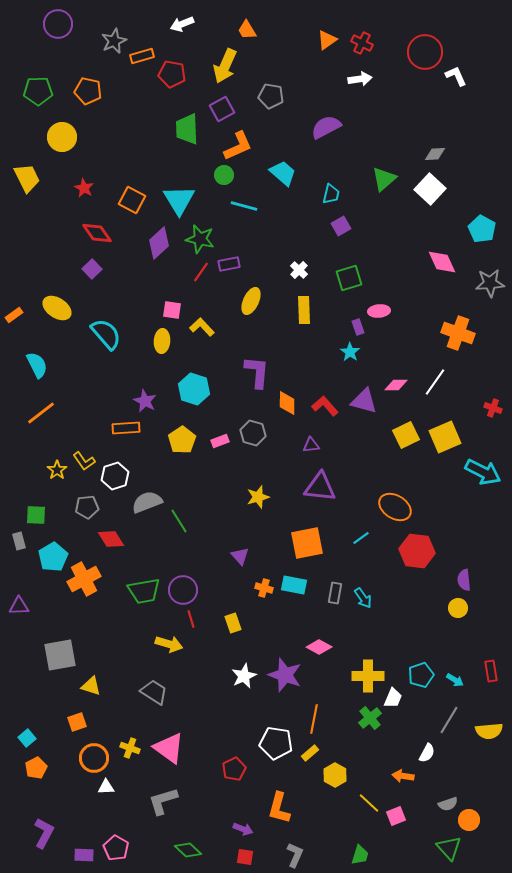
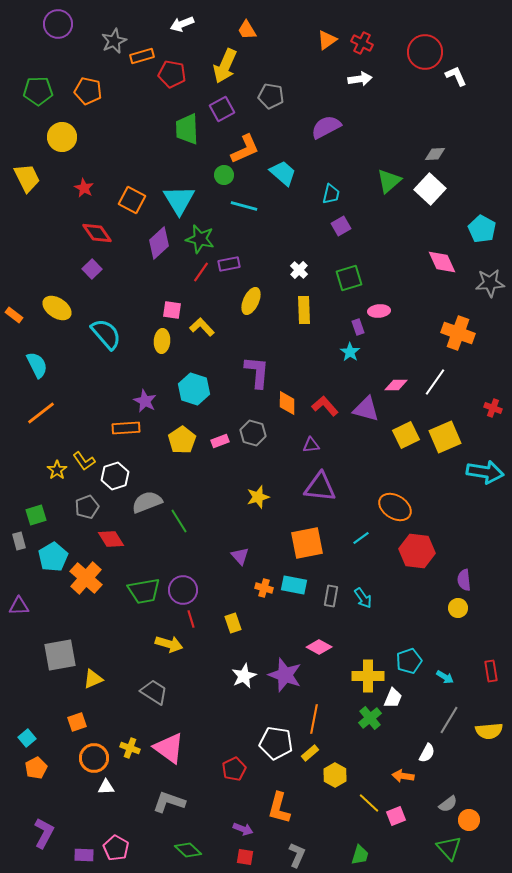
orange L-shape at (238, 146): moved 7 px right, 3 px down
green triangle at (384, 179): moved 5 px right, 2 px down
orange rectangle at (14, 315): rotated 72 degrees clockwise
purple triangle at (364, 401): moved 2 px right, 8 px down
cyan arrow at (483, 472): moved 2 px right; rotated 18 degrees counterclockwise
gray pentagon at (87, 507): rotated 15 degrees counterclockwise
green square at (36, 515): rotated 20 degrees counterclockwise
orange cross at (84, 579): moved 2 px right, 1 px up; rotated 20 degrees counterclockwise
gray rectangle at (335, 593): moved 4 px left, 3 px down
cyan pentagon at (421, 675): moved 12 px left, 14 px up
cyan arrow at (455, 680): moved 10 px left, 3 px up
yellow triangle at (91, 686): moved 2 px right, 7 px up; rotated 40 degrees counterclockwise
gray L-shape at (163, 801): moved 6 px right, 1 px down; rotated 36 degrees clockwise
gray semicircle at (448, 804): rotated 18 degrees counterclockwise
gray L-shape at (295, 855): moved 2 px right
